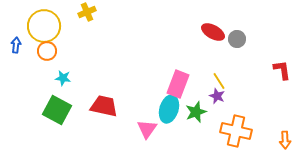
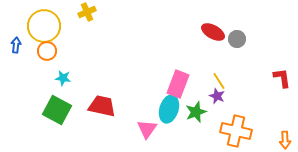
red L-shape: moved 8 px down
red trapezoid: moved 2 px left
